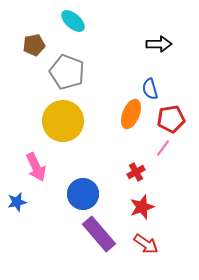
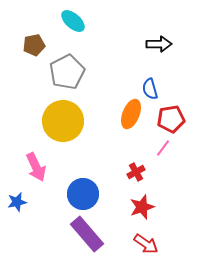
gray pentagon: rotated 24 degrees clockwise
purple rectangle: moved 12 px left
